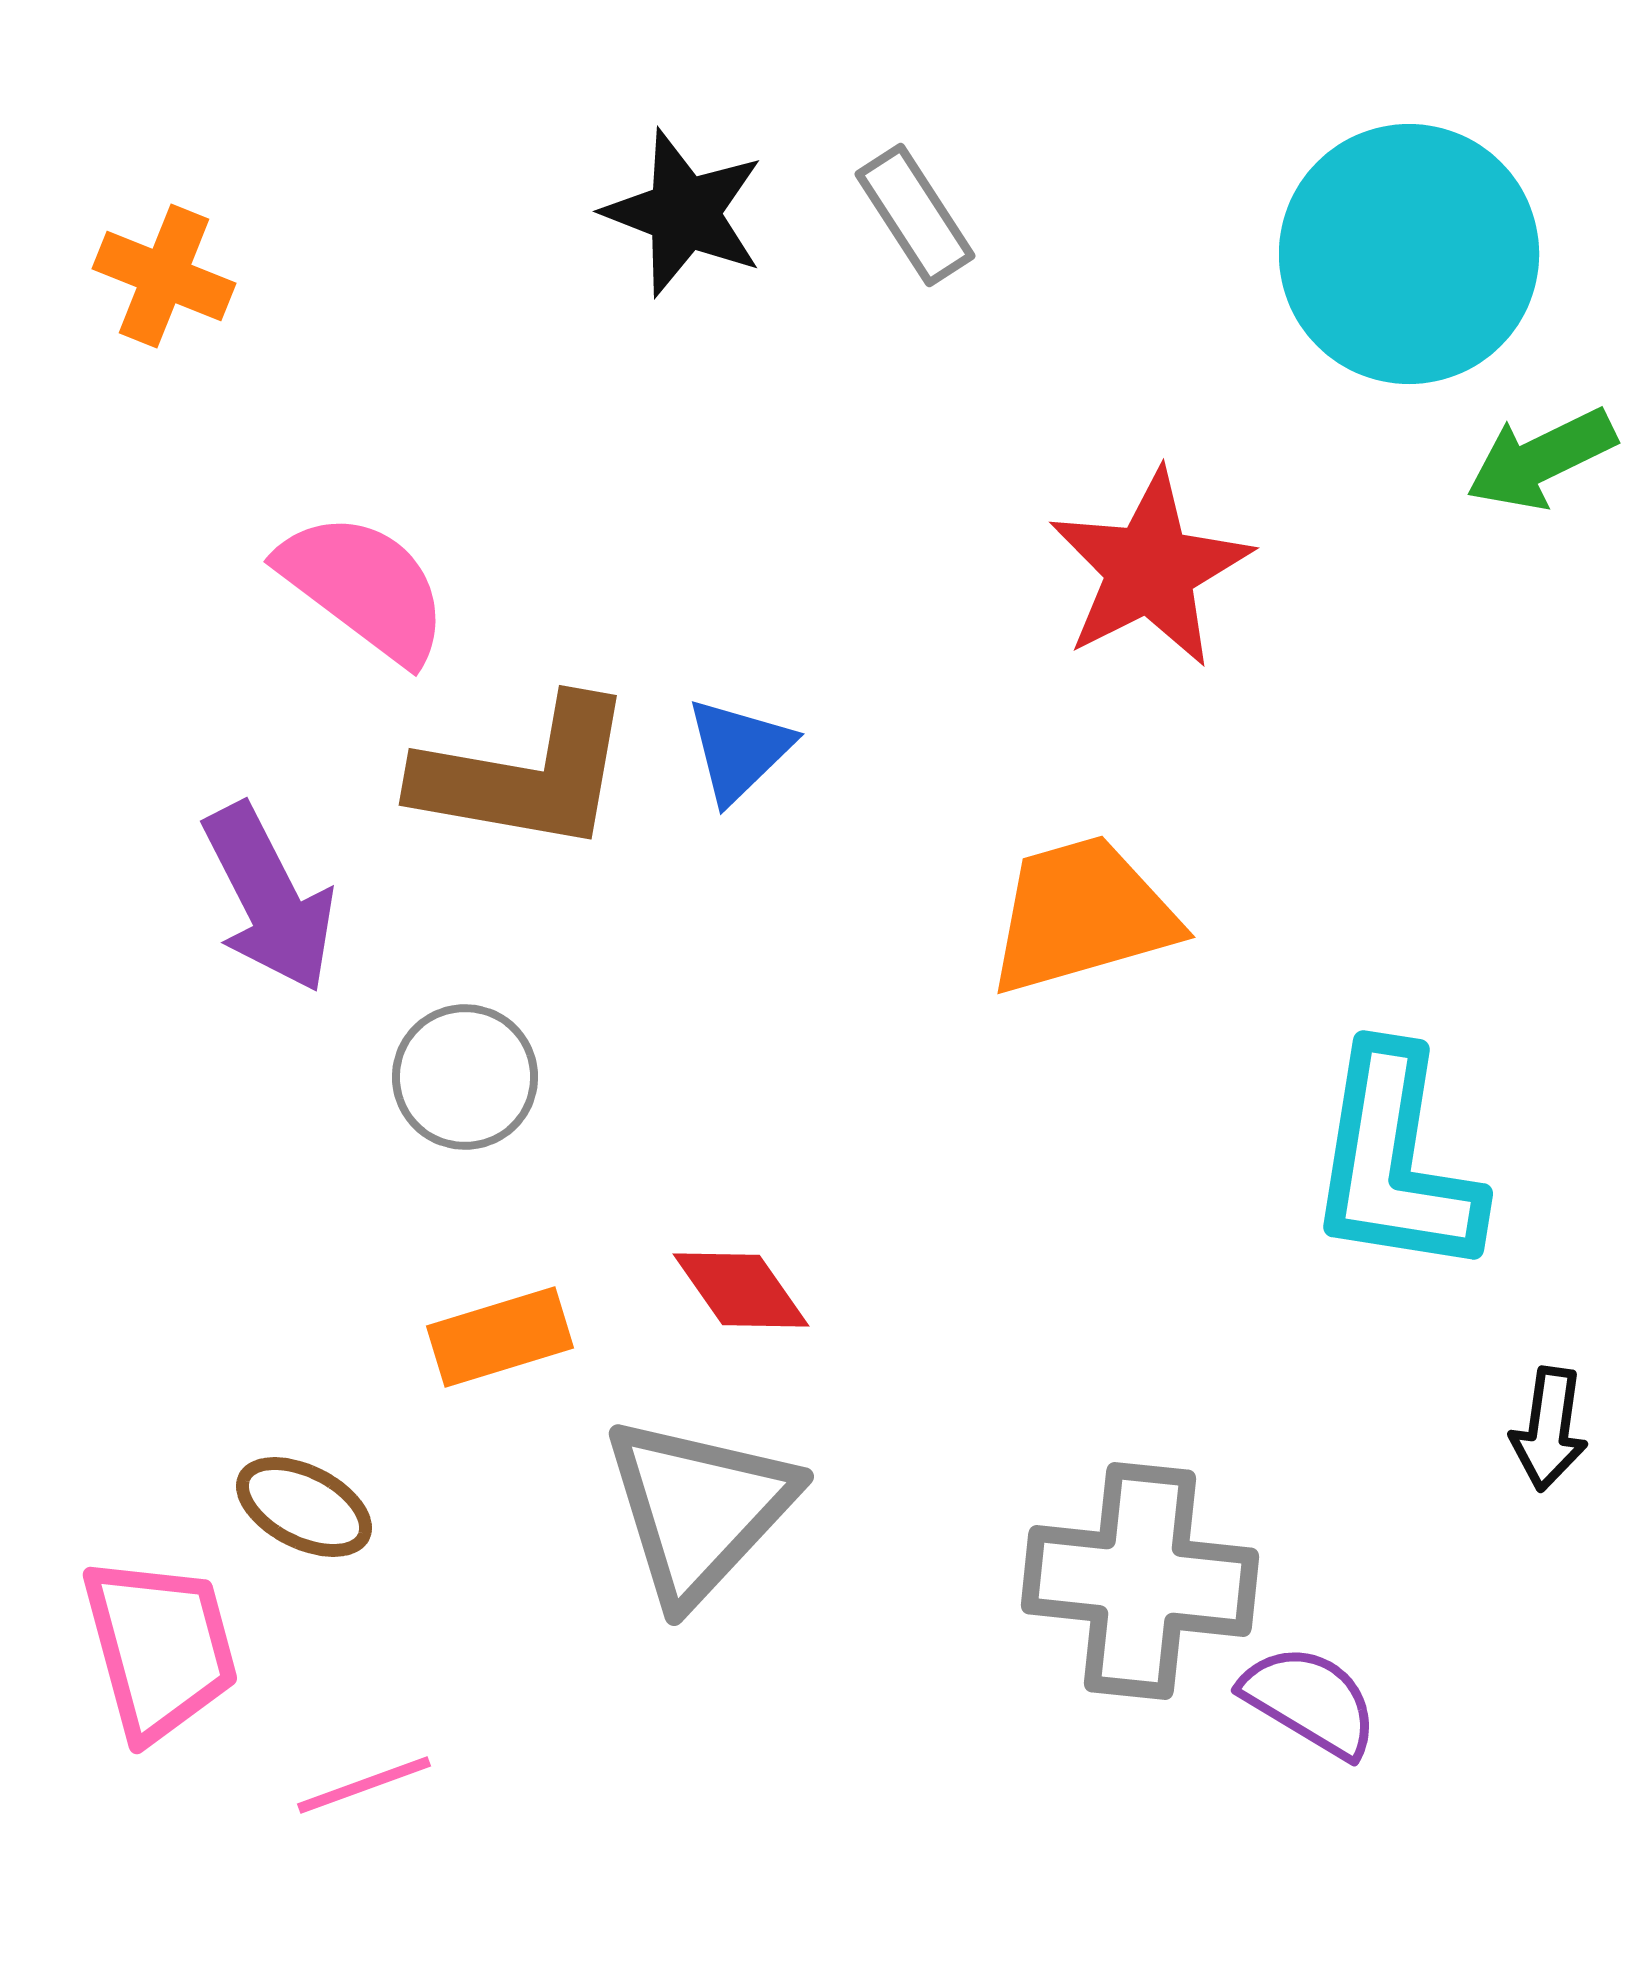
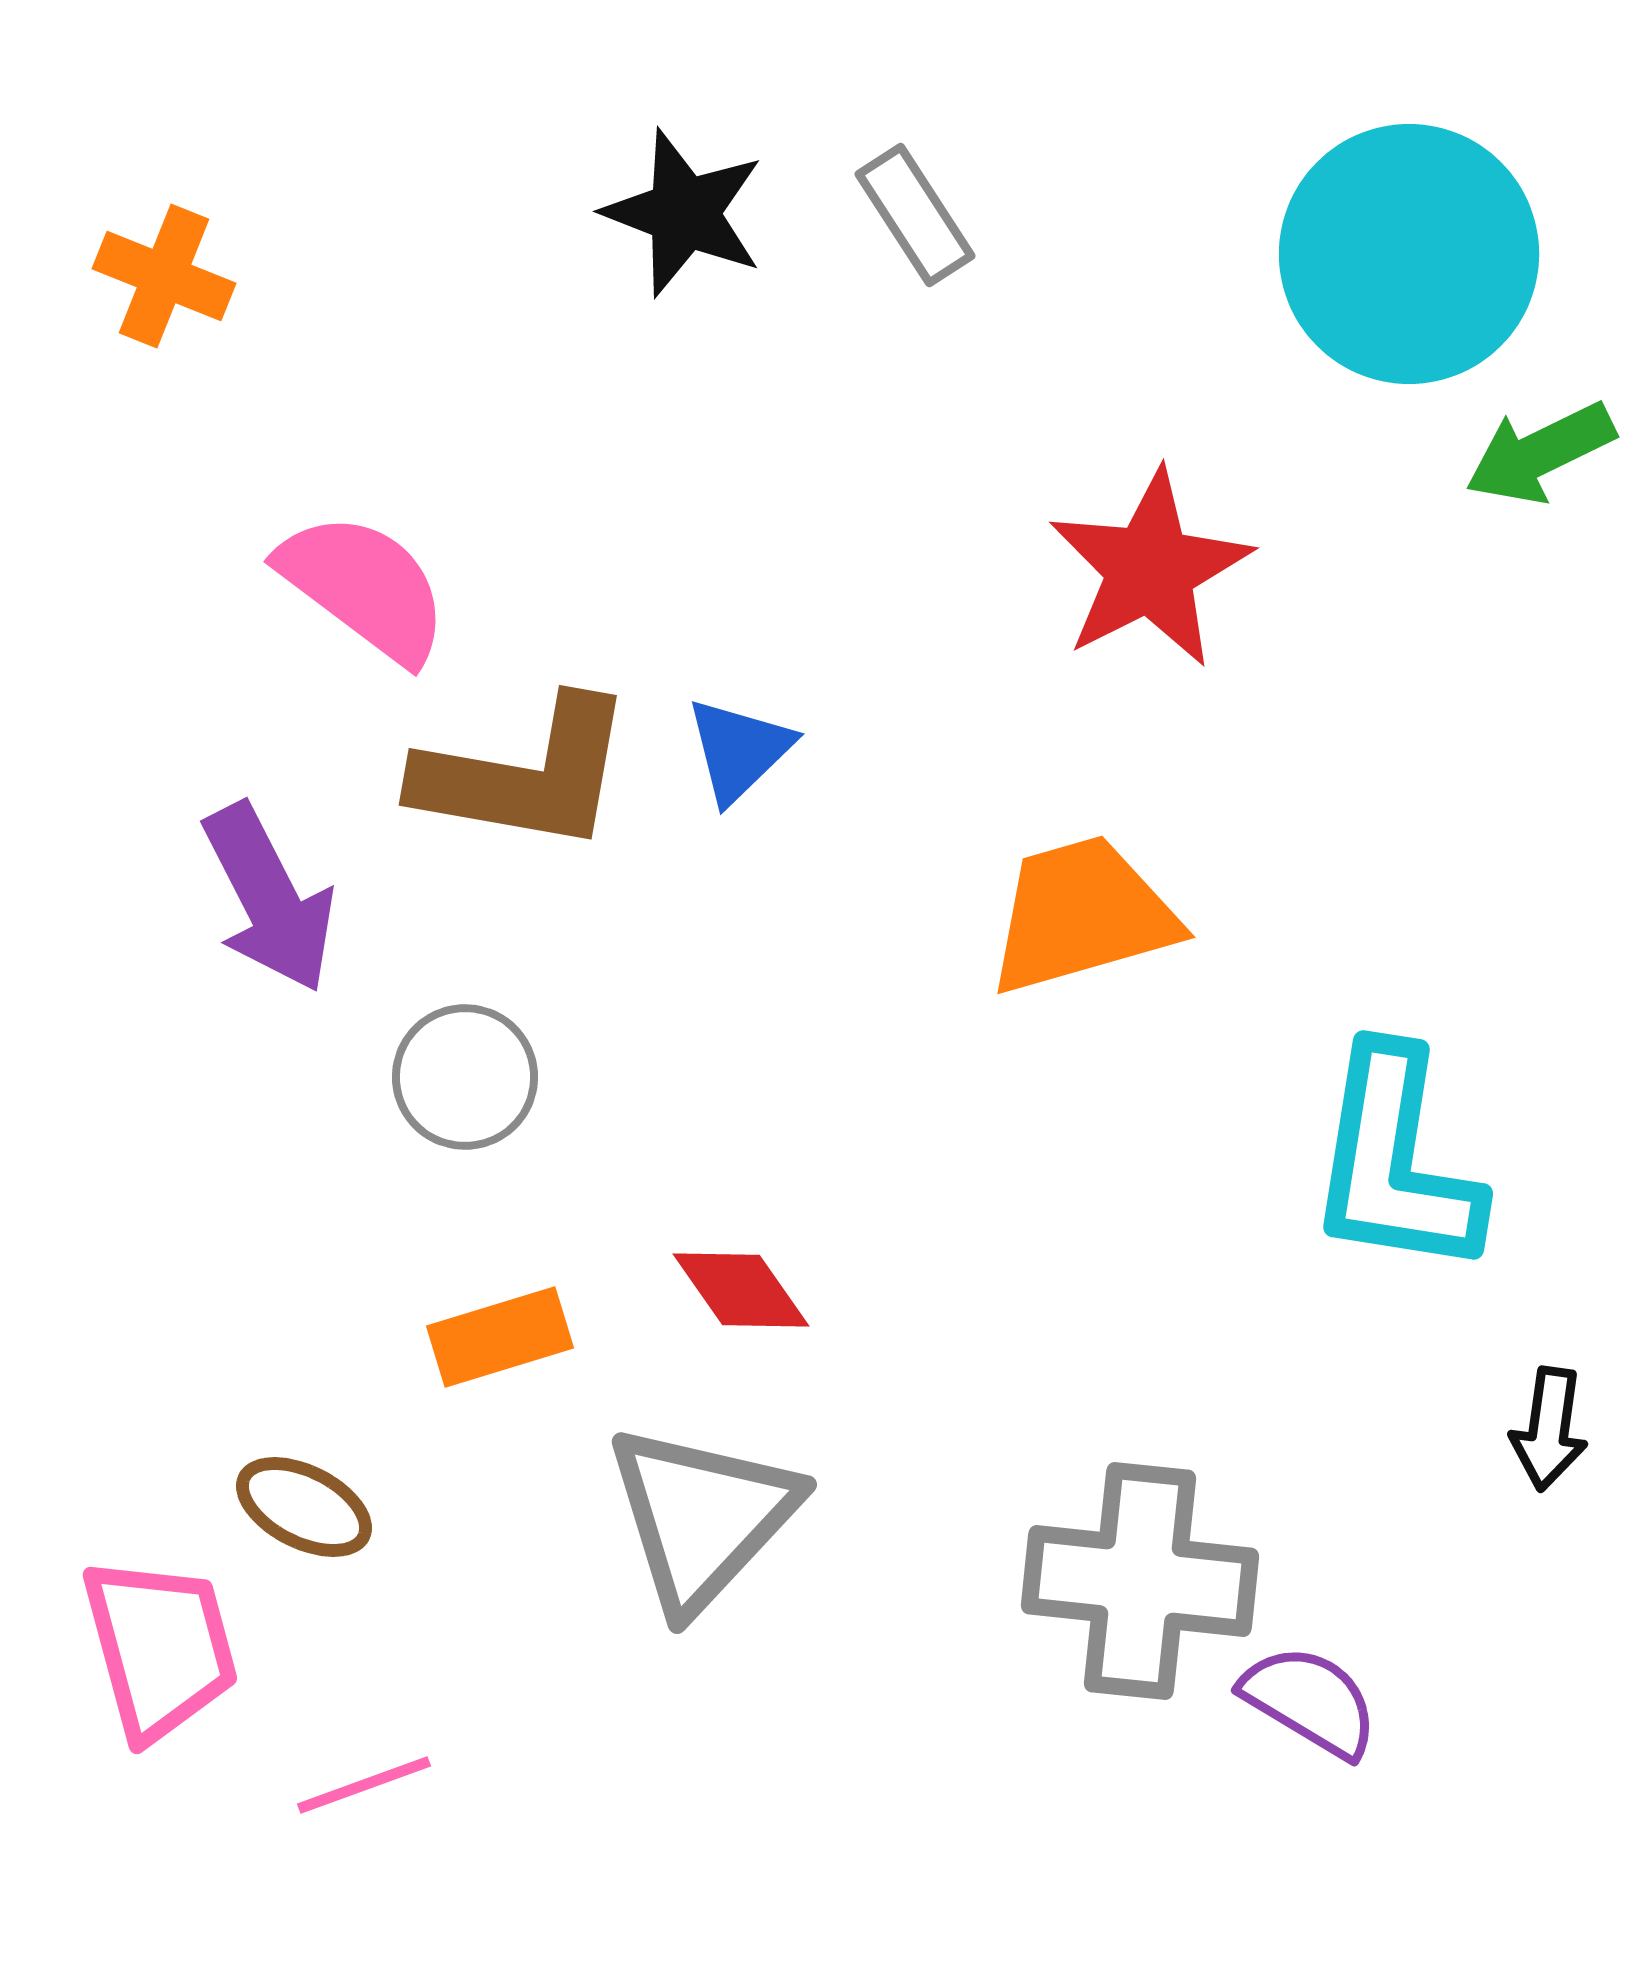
green arrow: moved 1 px left, 6 px up
gray triangle: moved 3 px right, 8 px down
